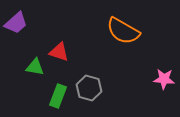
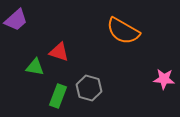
purple trapezoid: moved 3 px up
